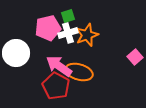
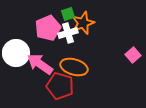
green square: moved 2 px up
pink pentagon: rotated 10 degrees counterclockwise
orange star: moved 4 px left, 12 px up
pink square: moved 2 px left, 2 px up
pink arrow: moved 19 px left, 2 px up
orange ellipse: moved 5 px left, 5 px up
red pentagon: moved 4 px right; rotated 12 degrees counterclockwise
